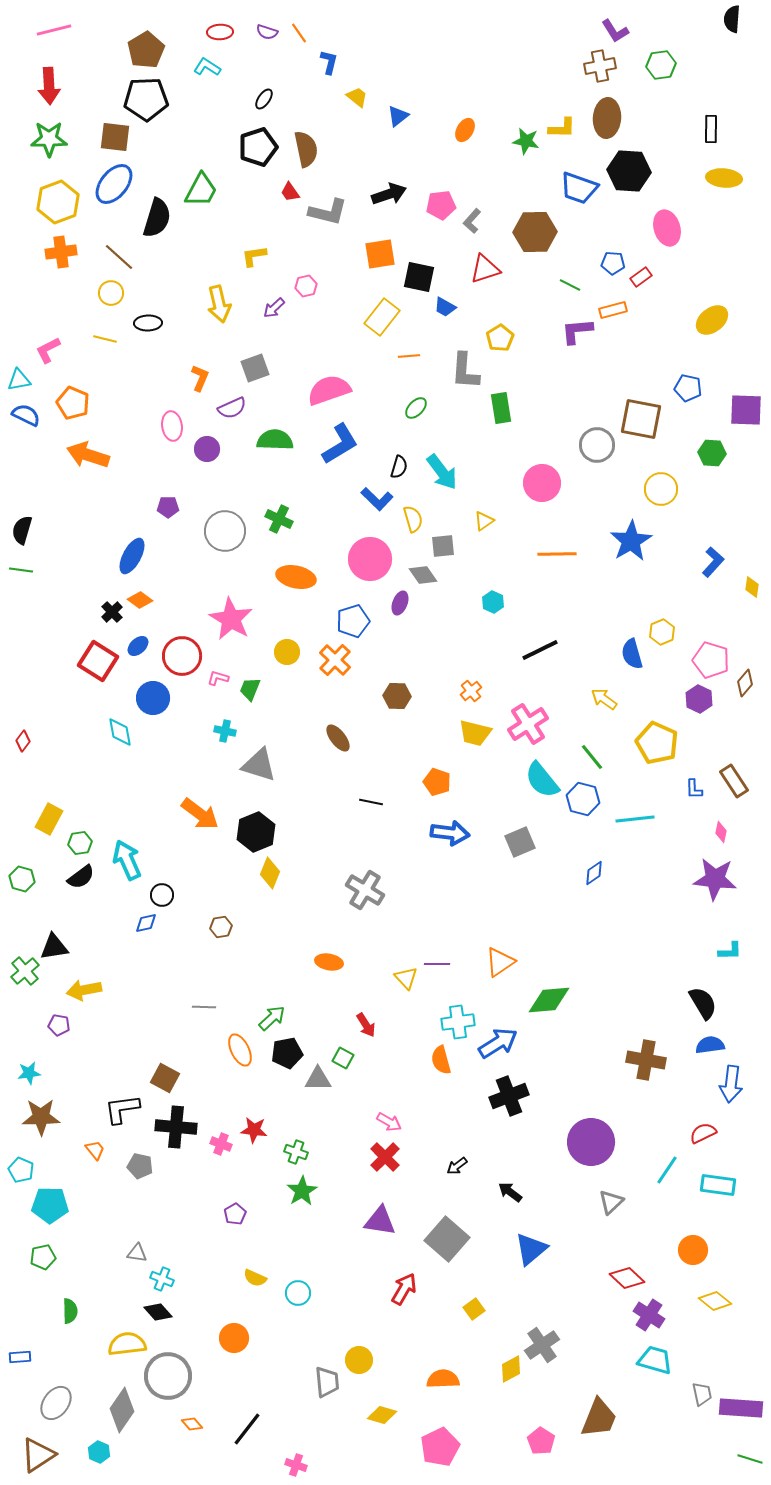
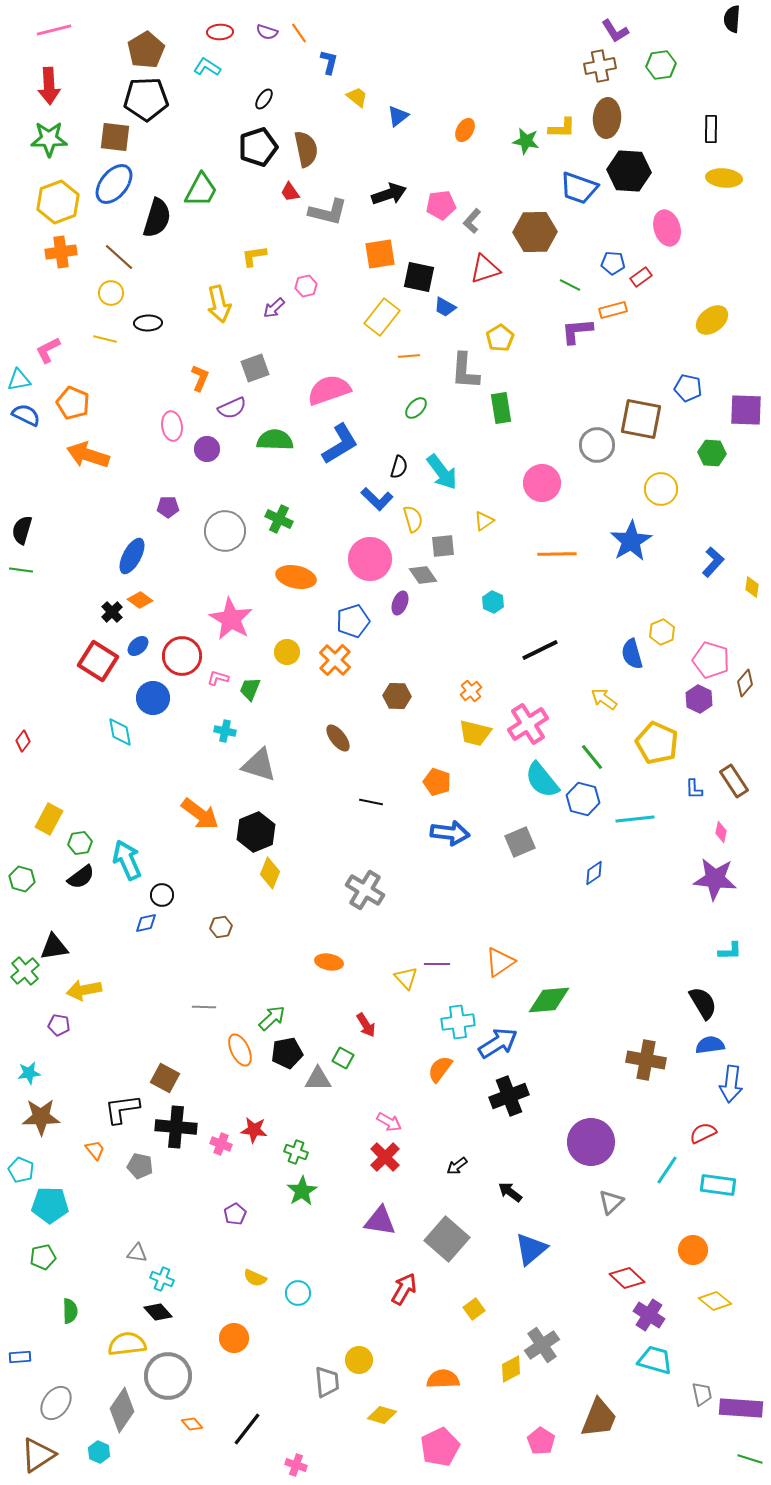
orange semicircle at (441, 1060): moved 1 px left, 9 px down; rotated 52 degrees clockwise
